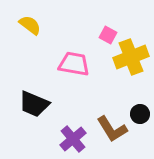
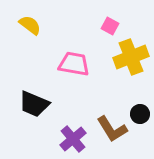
pink square: moved 2 px right, 9 px up
